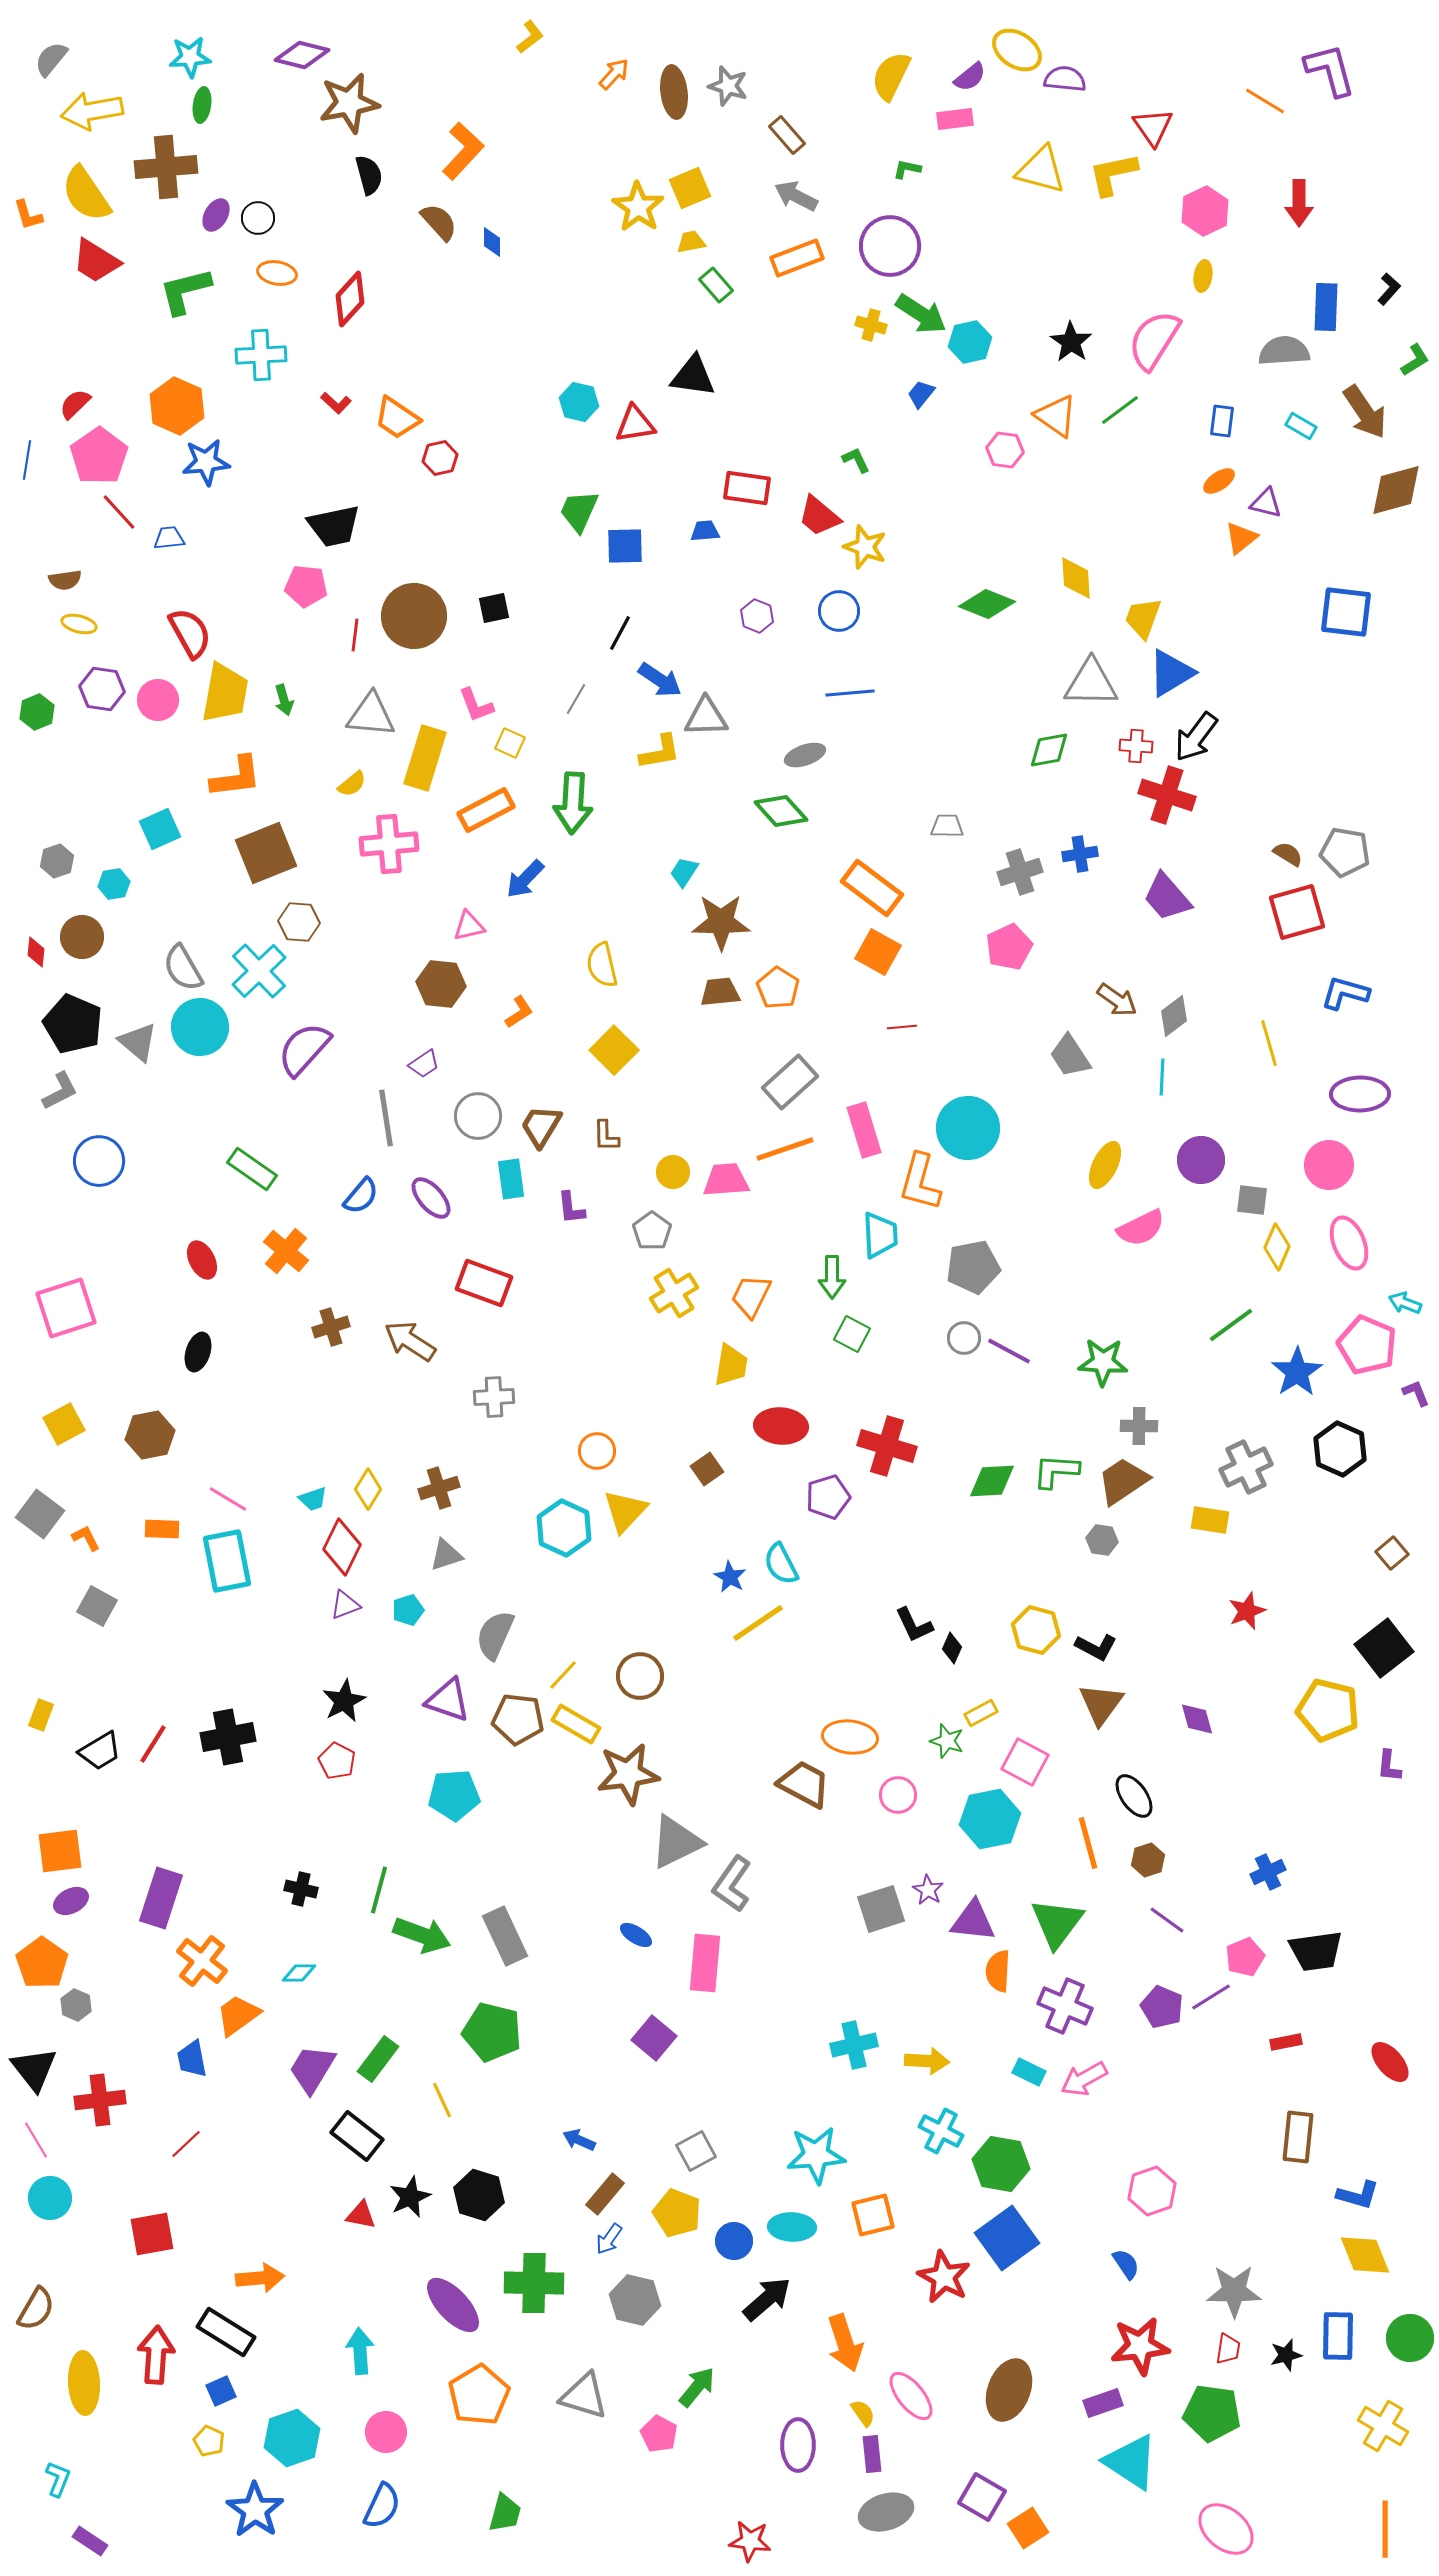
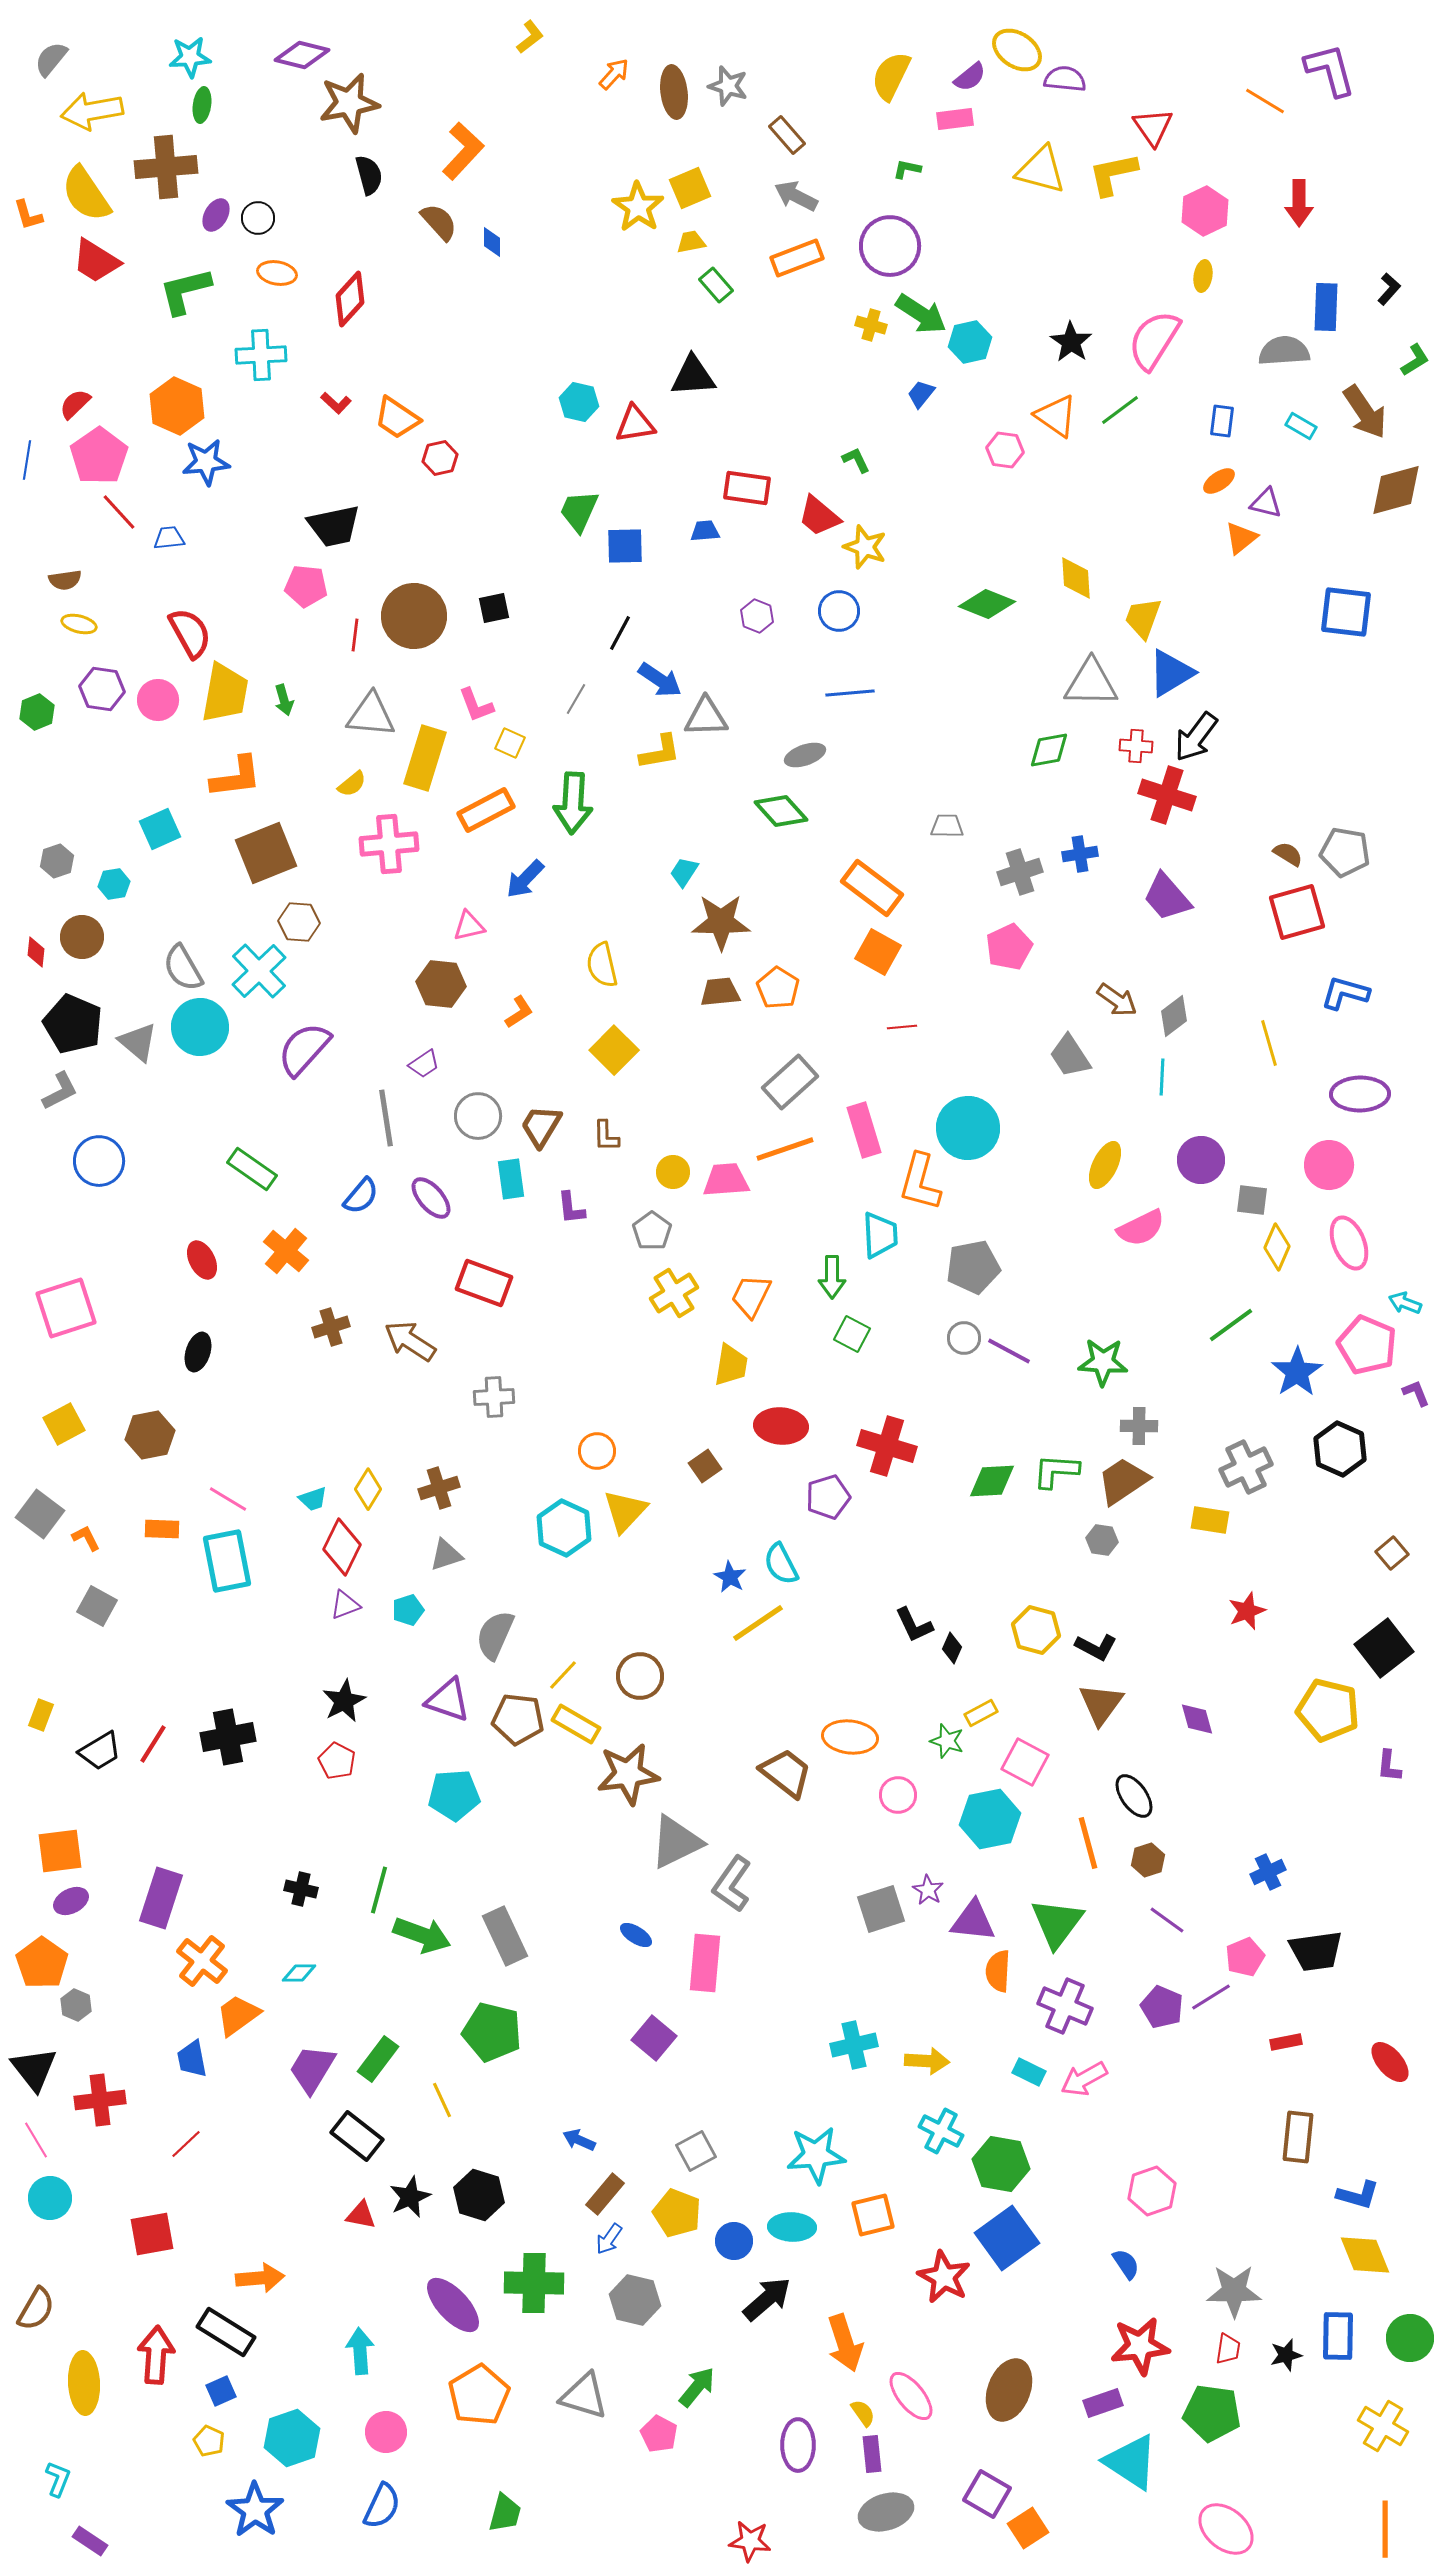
black triangle at (693, 376): rotated 12 degrees counterclockwise
brown square at (707, 1469): moved 2 px left, 3 px up
brown trapezoid at (804, 1784): moved 18 px left, 11 px up; rotated 10 degrees clockwise
purple square at (982, 2497): moved 5 px right, 3 px up
